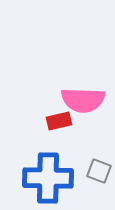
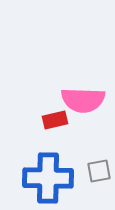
red rectangle: moved 4 px left, 1 px up
gray square: rotated 30 degrees counterclockwise
